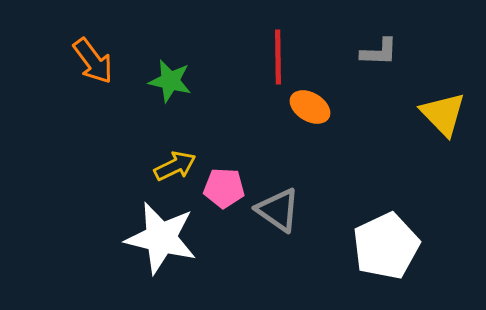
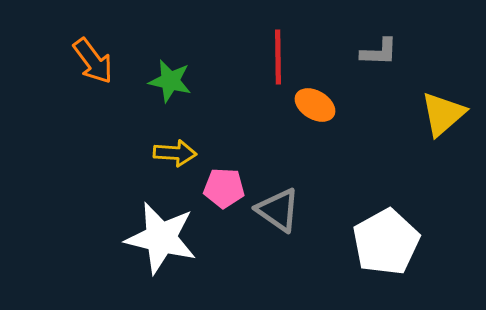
orange ellipse: moved 5 px right, 2 px up
yellow triangle: rotated 33 degrees clockwise
yellow arrow: moved 13 px up; rotated 30 degrees clockwise
white pentagon: moved 4 px up; rotated 4 degrees counterclockwise
